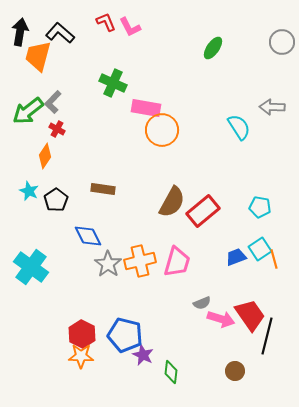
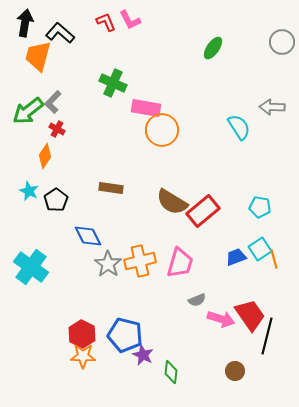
pink L-shape: moved 7 px up
black arrow: moved 5 px right, 9 px up
brown rectangle: moved 8 px right, 1 px up
brown semicircle: rotated 92 degrees clockwise
pink trapezoid: moved 3 px right, 1 px down
gray semicircle: moved 5 px left, 3 px up
orange star: moved 2 px right
